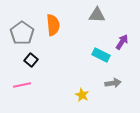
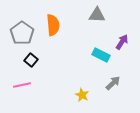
gray arrow: rotated 35 degrees counterclockwise
